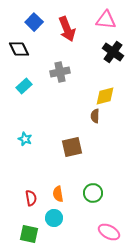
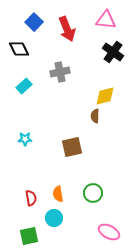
cyan star: rotated 24 degrees counterclockwise
green square: moved 2 px down; rotated 24 degrees counterclockwise
